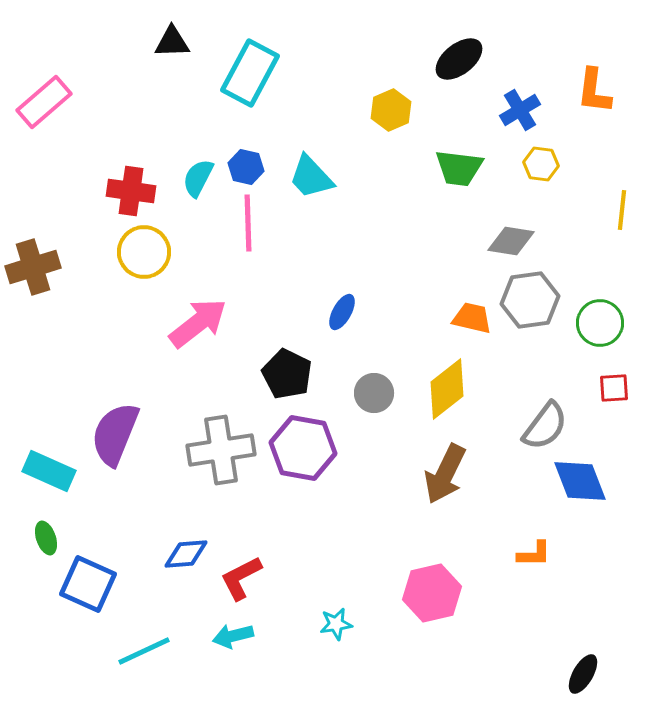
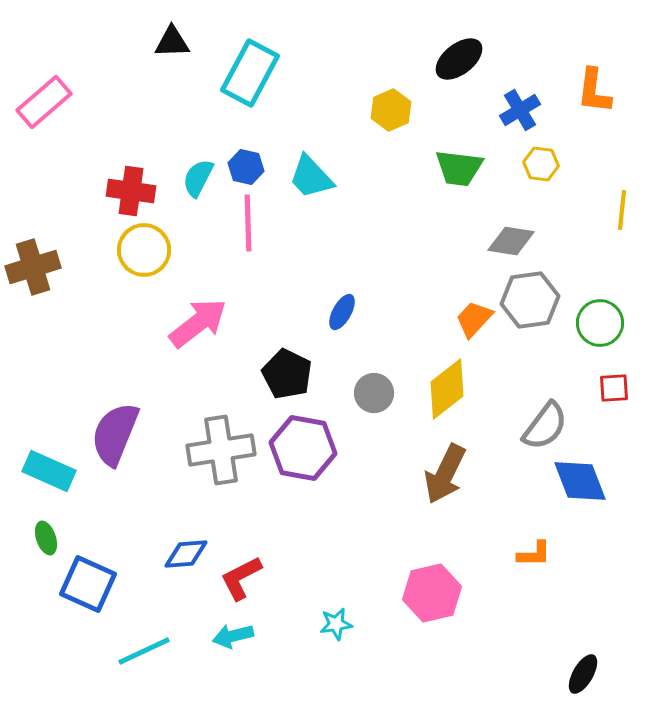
yellow circle at (144, 252): moved 2 px up
orange trapezoid at (472, 318): moved 2 px right, 1 px down; rotated 60 degrees counterclockwise
